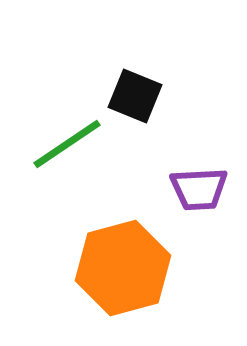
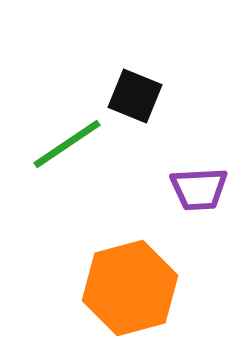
orange hexagon: moved 7 px right, 20 px down
